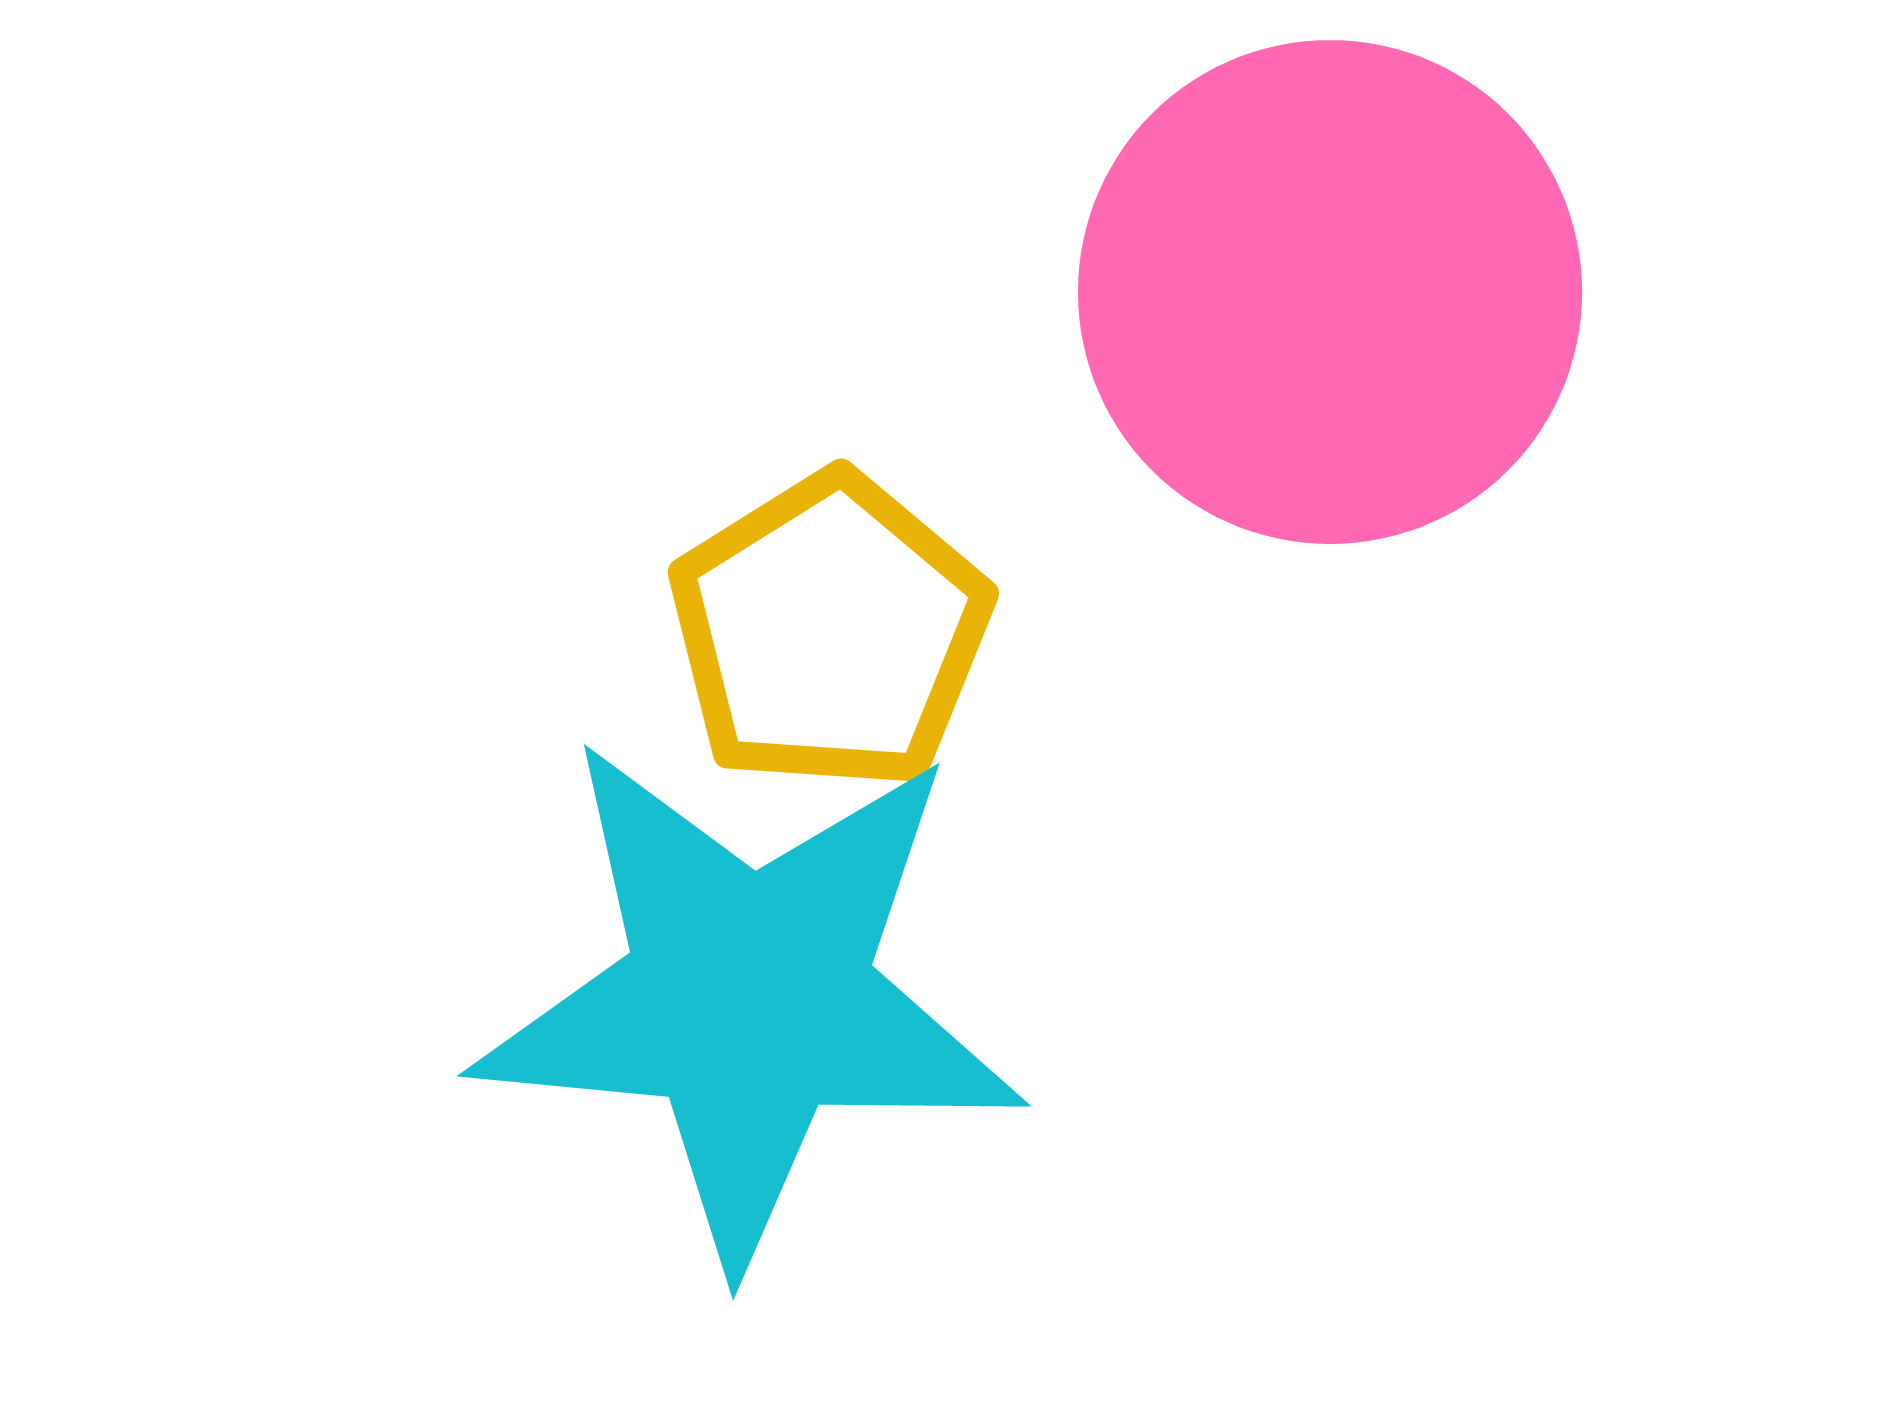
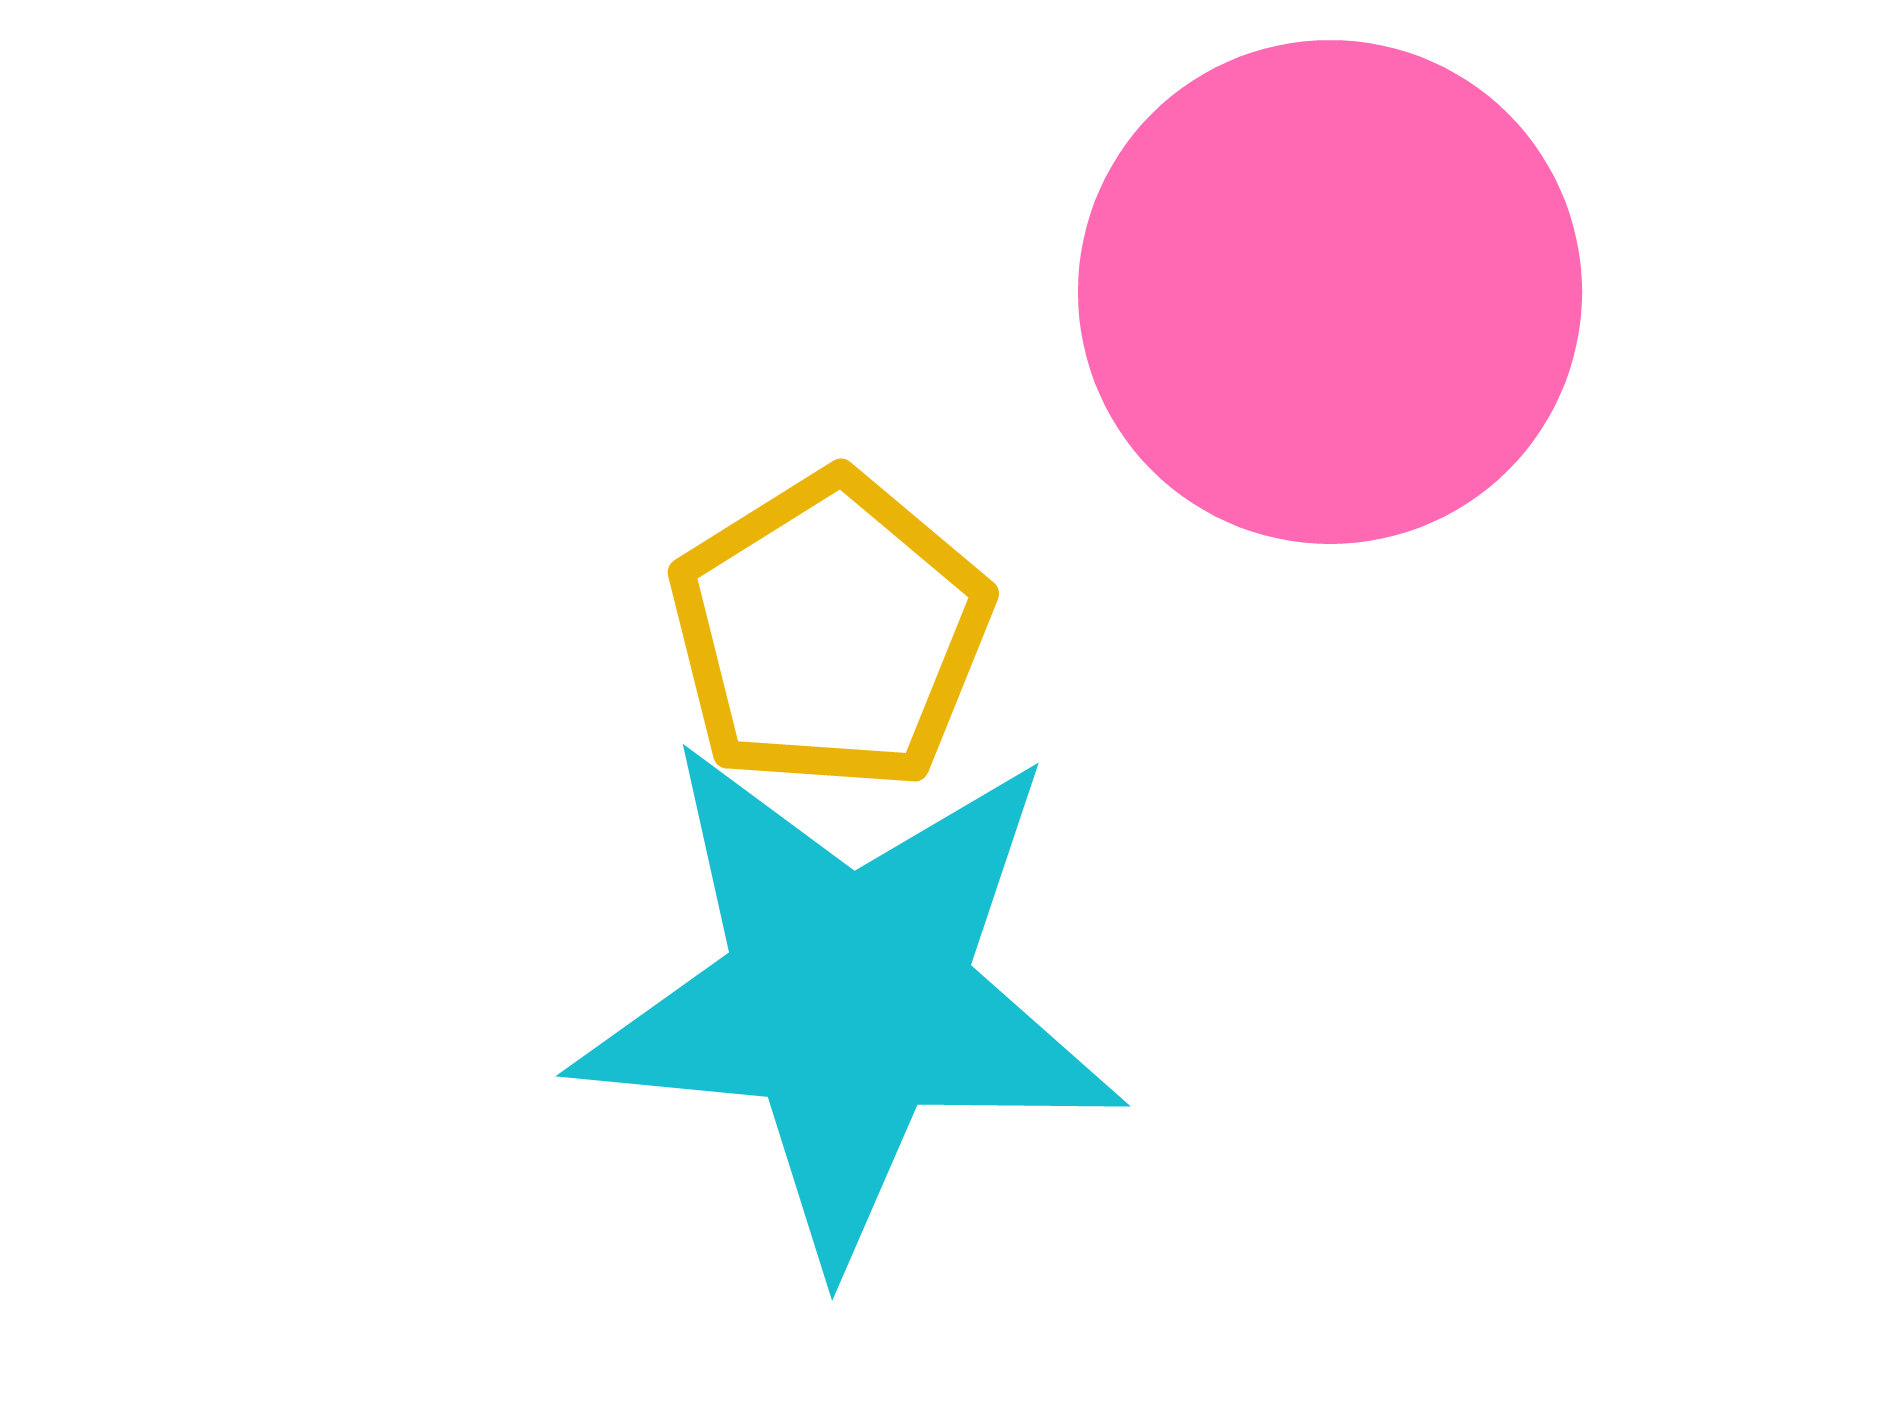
cyan star: moved 99 px right
